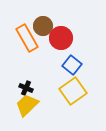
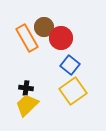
brown circle: moved 1 px right, 1 px down
blue square: moved 2 px left
black cross: rotated 16 degrees counterclockwise
